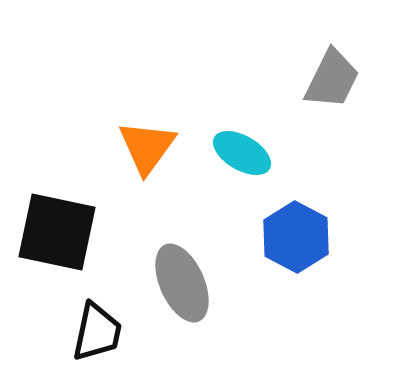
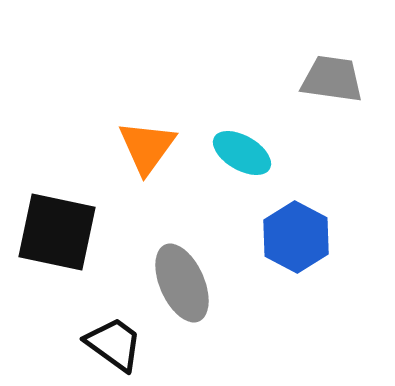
gray trapezoid: rotated 108 degrees counterclockwise
black trapezoid: moved 17 px right, 12 px down; rotated 66 degrees counterclockwise
